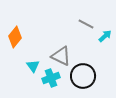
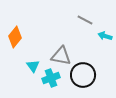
gray line: moved 1 px left, 4 px up
cyan arrow: rotated 120 degrees counterclockwise
gray triangle: rotated 15 degrees counterclockwise
black circle: moved 1 px up
